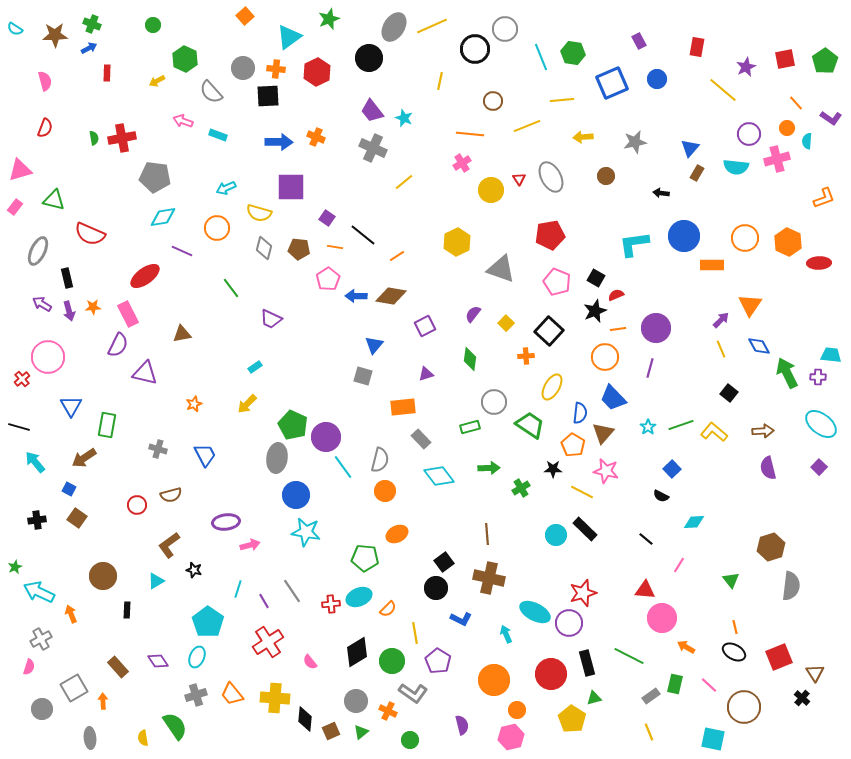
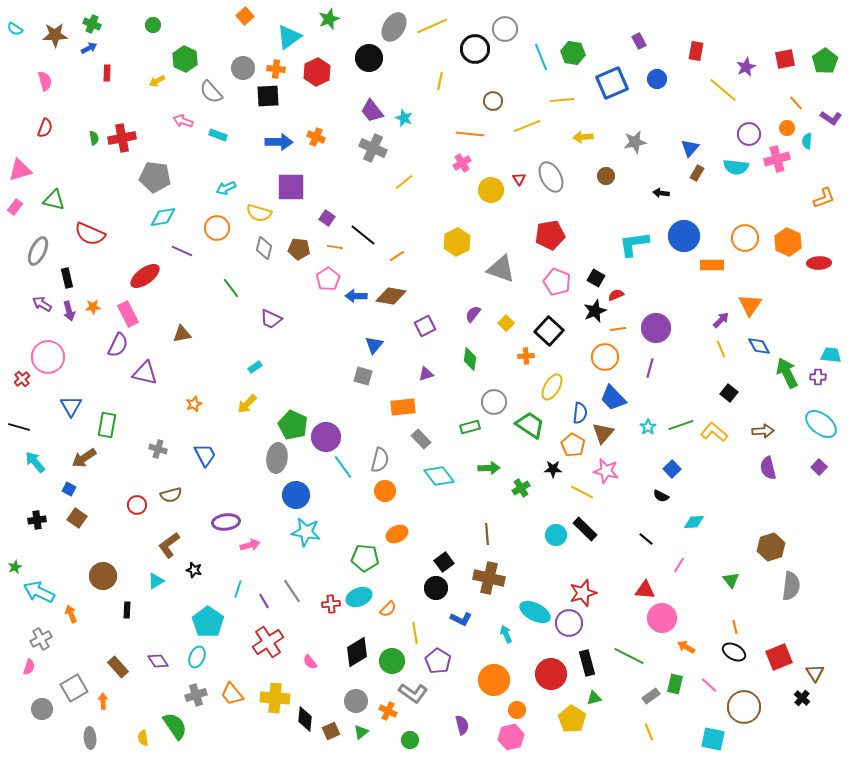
red rectangle at (697, 47): moved 1 px left, 4 px down
